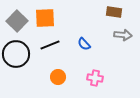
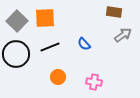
gray arrow: rotated 42 degrees counterclockwise
black line: moved 2 px down
pink cross: moved 1 px left, 4 px down
